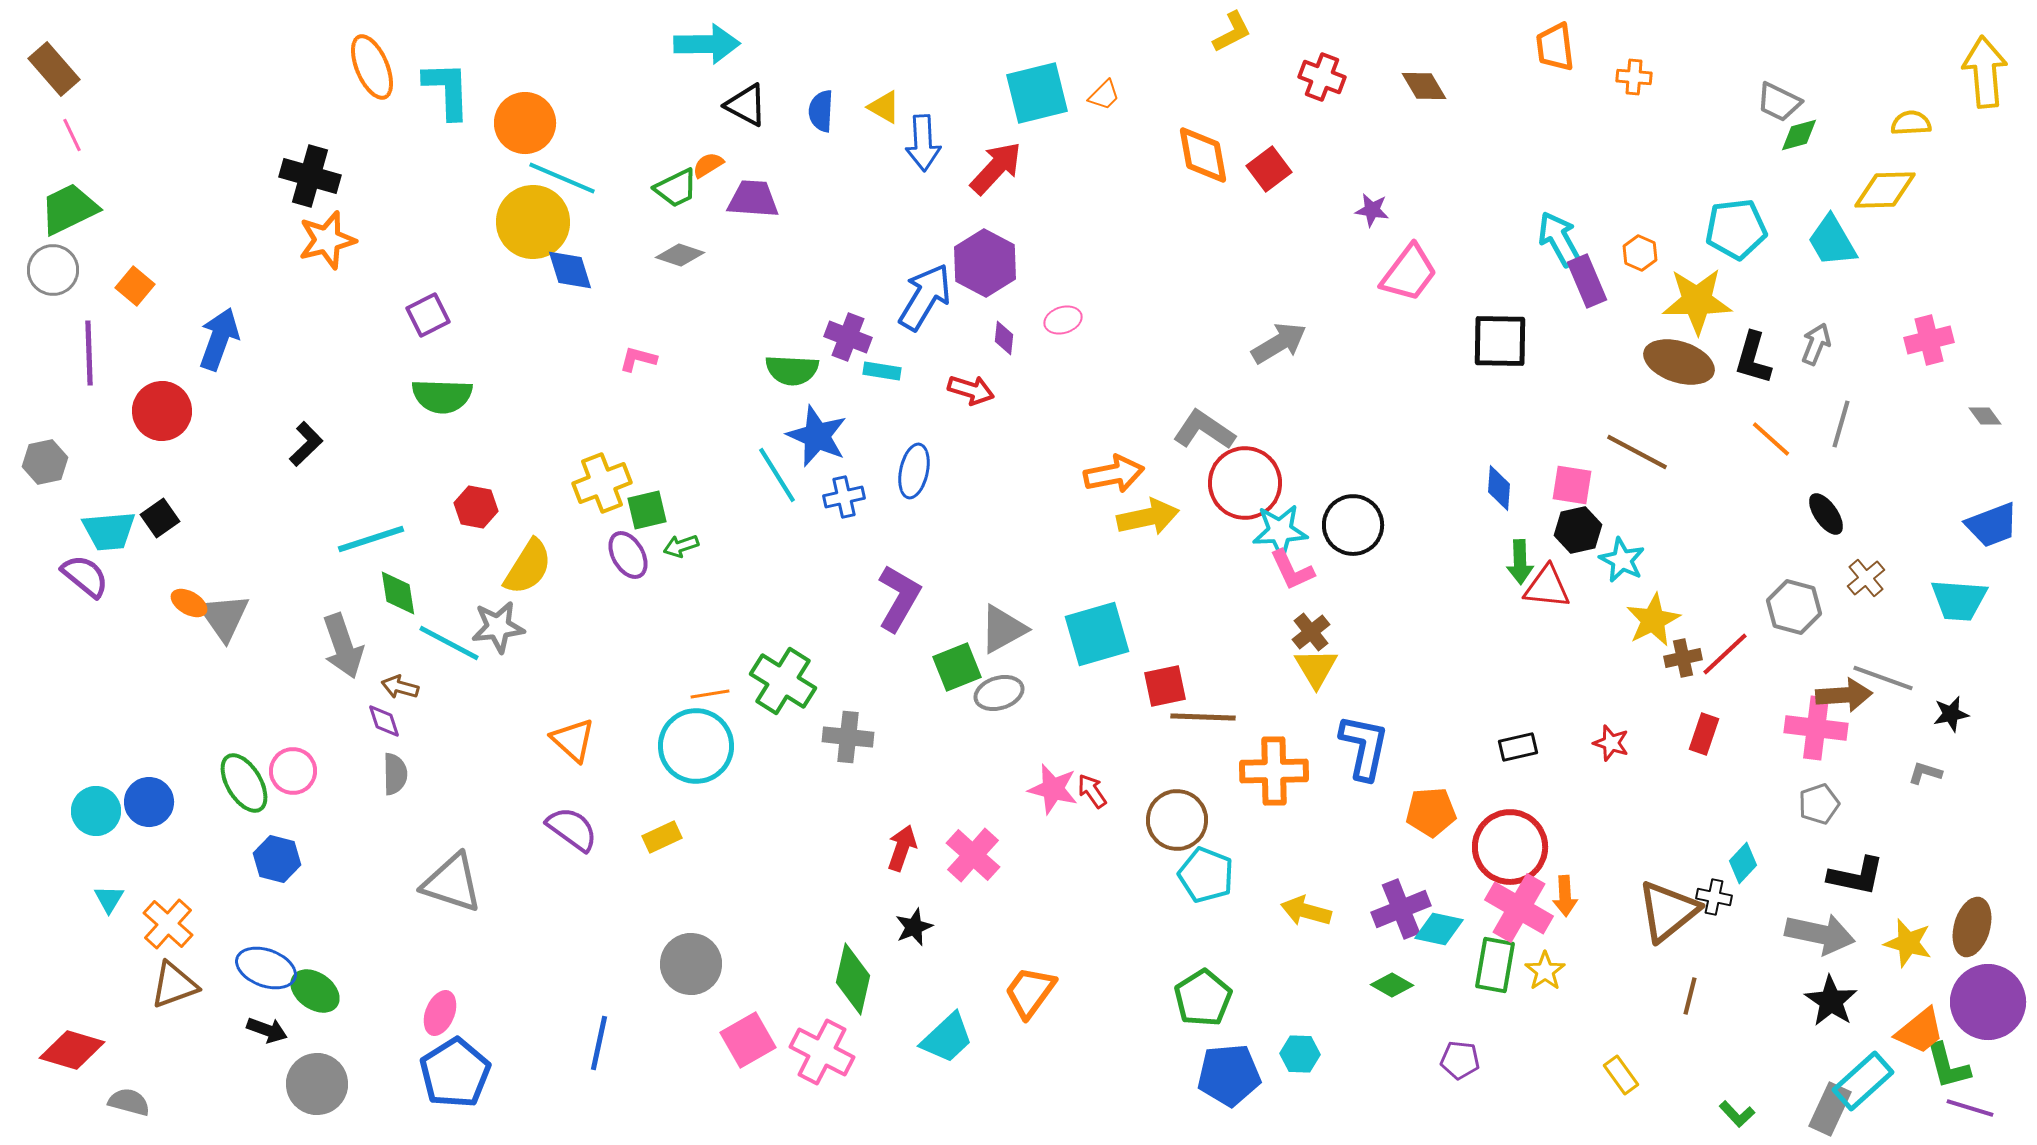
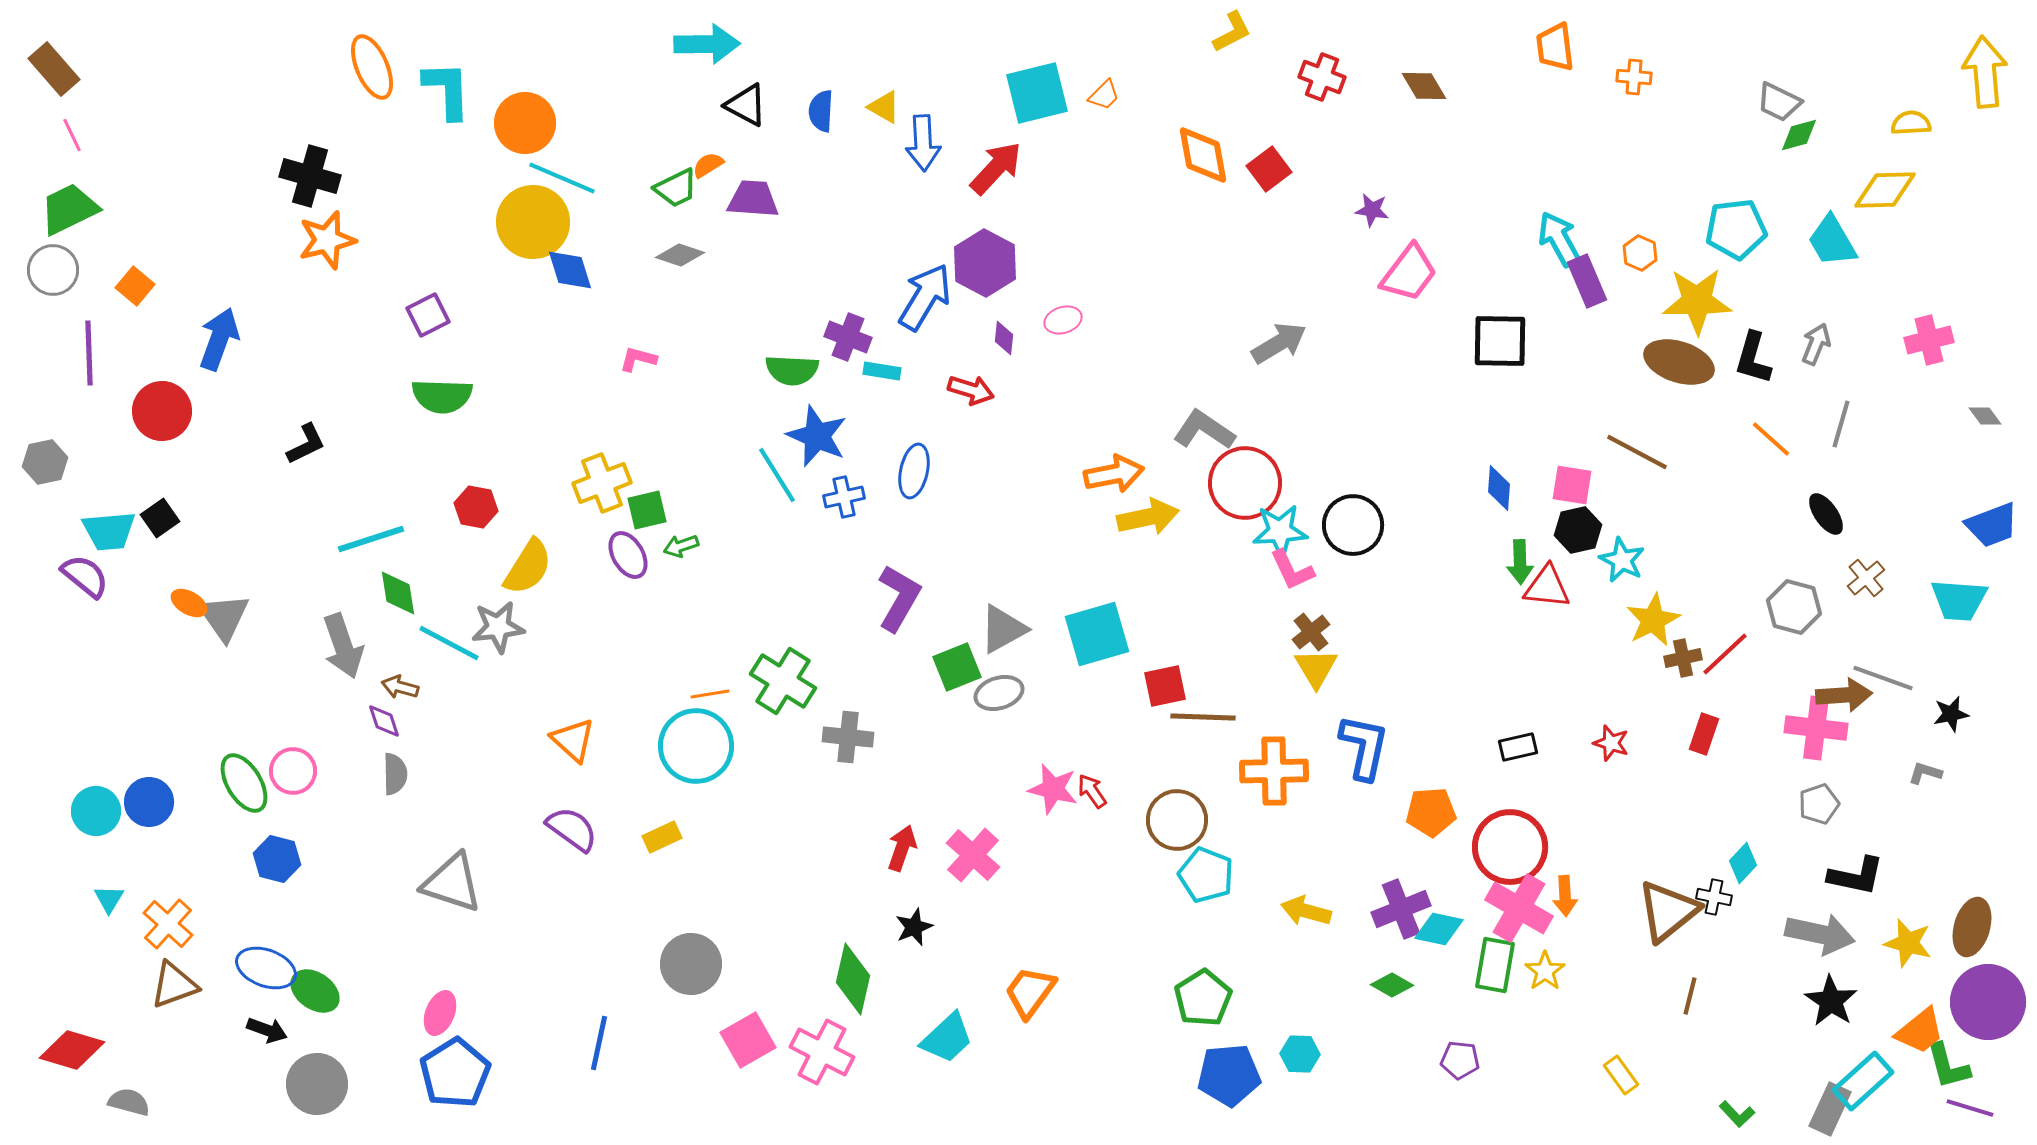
black L-shape at (306, 444): rotated 18 degrees clockwise
